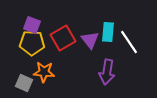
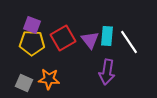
cyan rectangle: moved 1 px left, 4 px down
orange star: moved 5 px right, 7 px down
